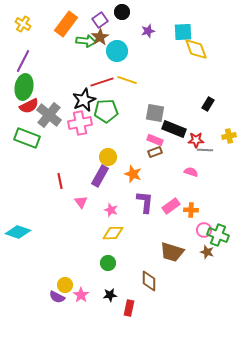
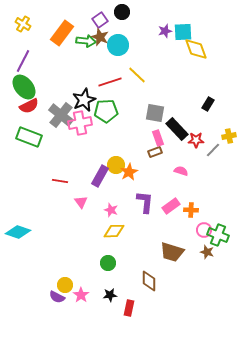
orange rectangle at (66, 24): moved 4 px left, 9 px down
purple star at (148, 31): moved 17 px right
brown star at (100, 37): rotated 18 degrees counterclockwise
cyan circle at (117, 51): moved 1 px right, 6 px up
yellow line at (127, 80): moved 10 px right, 5 px up; rotated 24 degrees clockwise
red line at (102, 82): moved 8 px right
green ellipse at (24, 87): rotated 50 degrees counterclockwise
gray cross at (49, 115): moved 12 px right
black rectangle at (174, 129): moved 3 px right; rotated 25 degrees clockwise
green rectangle at (27, 138): moved 2 px right, 1 px up
pink rectangle at (155, 140): moved 3 px right, 2 px up; rotated 49 degrees clockwise
gray line at (205, 150): moved 8 px right; rotated 49 degrees counterclockwise
yellow circle at (108, 157): moved 8 px right, 8 px down
pink semicircle at (191, 172): moved 10 px left, 1 px up
orange star at (133, 174): moved 4 px left, 2 px up; rotated 24 degrees clockwise
red line at (60, 181): rotated 70 degrees counterclockwise
yellow diamond at (113, 233): moved 1 px right, 2 px up
